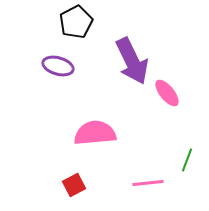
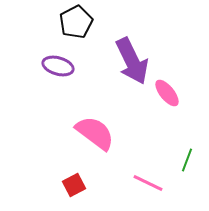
pink semicircle: rotated 42 degrees clockwise
pink line: rotated 32 degrees clockwise
